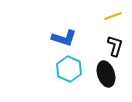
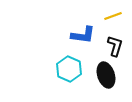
blue L-shape: moved 19 px right, 3 px up; rotated 10 degrees counterclockwise
black ellipse: moved 1 px down
